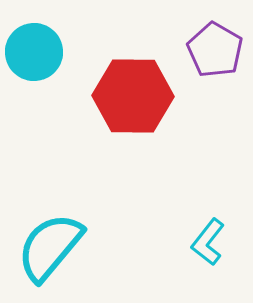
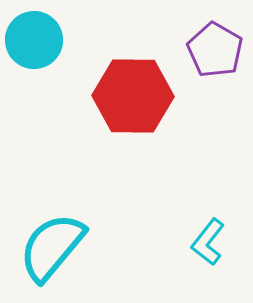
cyan circle: moved 12 px up
cyan semicircle: moved 2 px right
